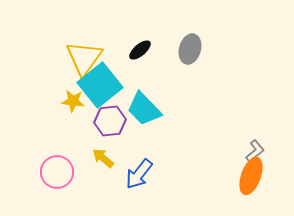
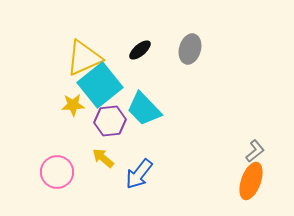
yellow triangle: rotated 30 degrees clockwise
yellow star: moved 4 px down; rotated 10 degrees counterclockwise
orange ellipse: moved 5 px down
